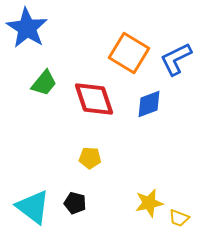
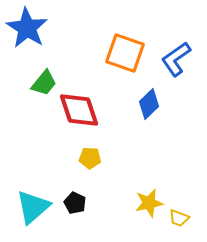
orange square: moved 4 px left; rotated 12 degrees counterclockwise
blue L-shape: rotated 9 degrees counterclockwise
red diamond: moved 15 px left, 11 px down
blue diamond: rotated 24 degrees counterclockwise
black pentagon: rotated 10 degrees clockwise
cyan triangle: rotated 42 degrees clockwise
